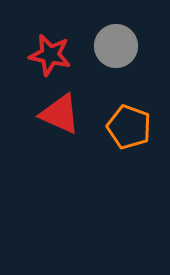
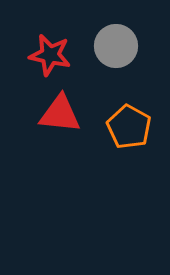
red triangle: rotated 18 degrees counterclockwise
orange pentagon: rotated 9 degrees clockwise
